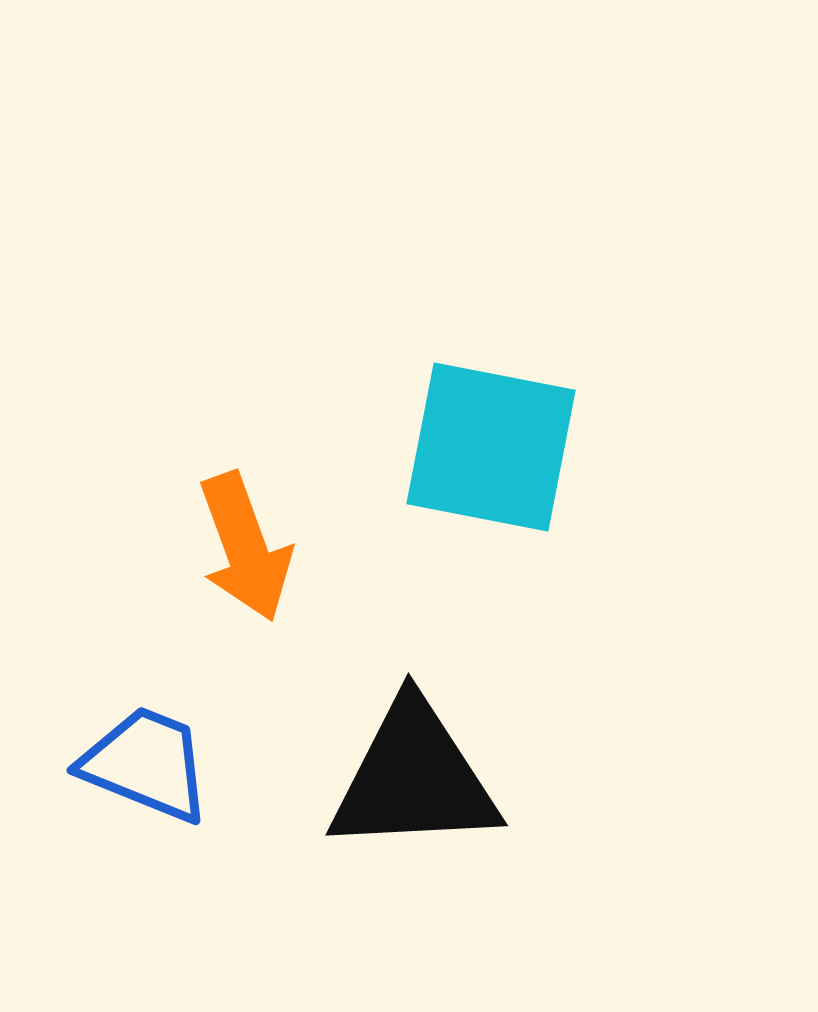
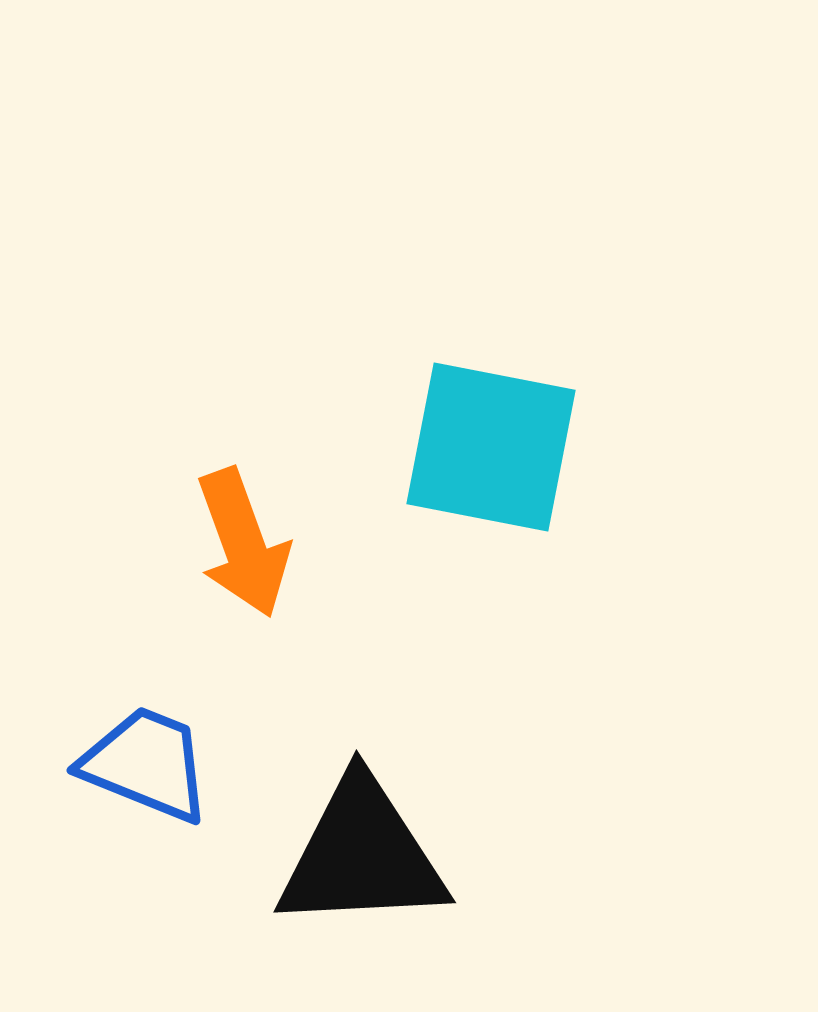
orange arrow: moved 2 px left, 4 px up
black triangle: moved 52 px left, 77 px down
